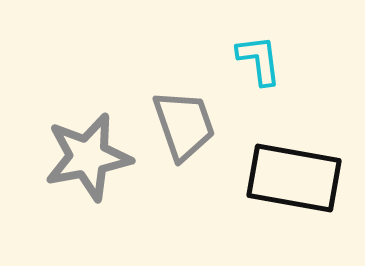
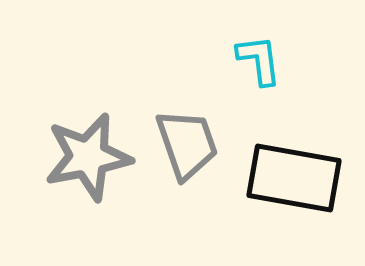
gray trapezoid: moved 3 px right, 19 px down
